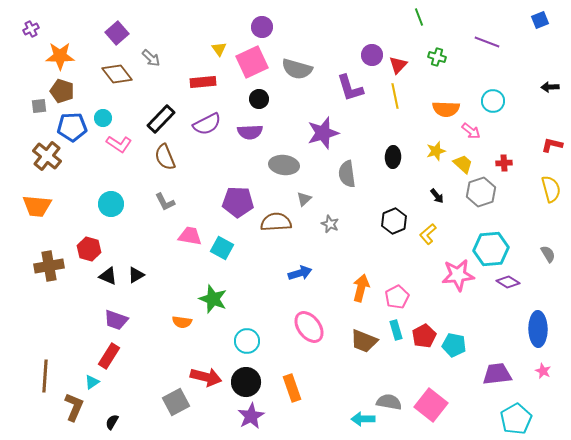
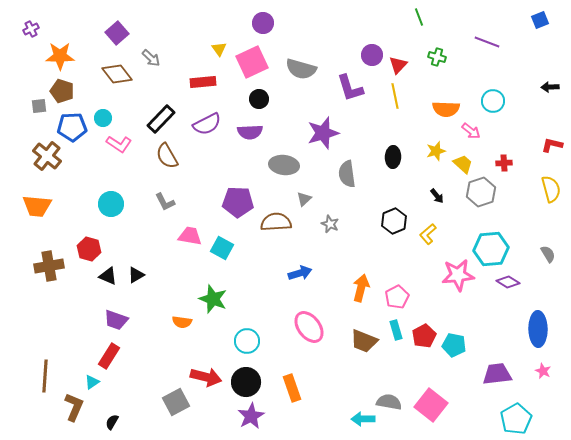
purple circle at (262, 27): moved 1 px right, 4 px up
gray semicircle at (297, 69): moved 4 px right
brown semicircle at (165, 157): moved 2 px right, 1 px up; rotated 8 degrees counterclockwise
